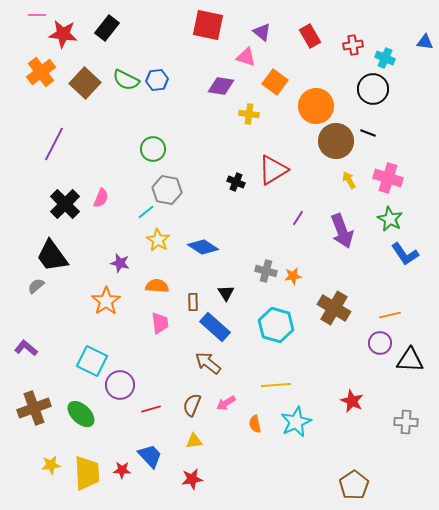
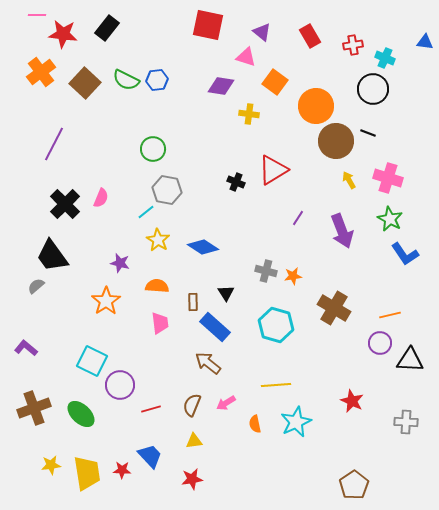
yellow trapezoid at (87, 473): rotated 6 degrees counterclockwise
